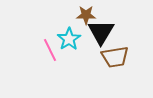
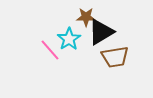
brown star: moved 2 px down
black triangle: rotated 28 degrees clockwise
pink line: rotated 15 degrees counterclockwise
